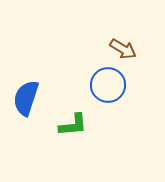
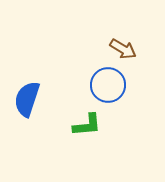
blue semicircle: moved 1 px right, 1 px down
green L-shape: moved 14 px right
